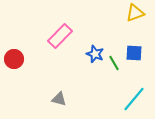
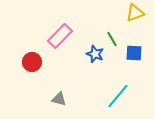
red circle: moved 18 px right, 3 px down
green line: moved 2 px left, 24 px up
cyan line: moved 16 px left, 3 px up
